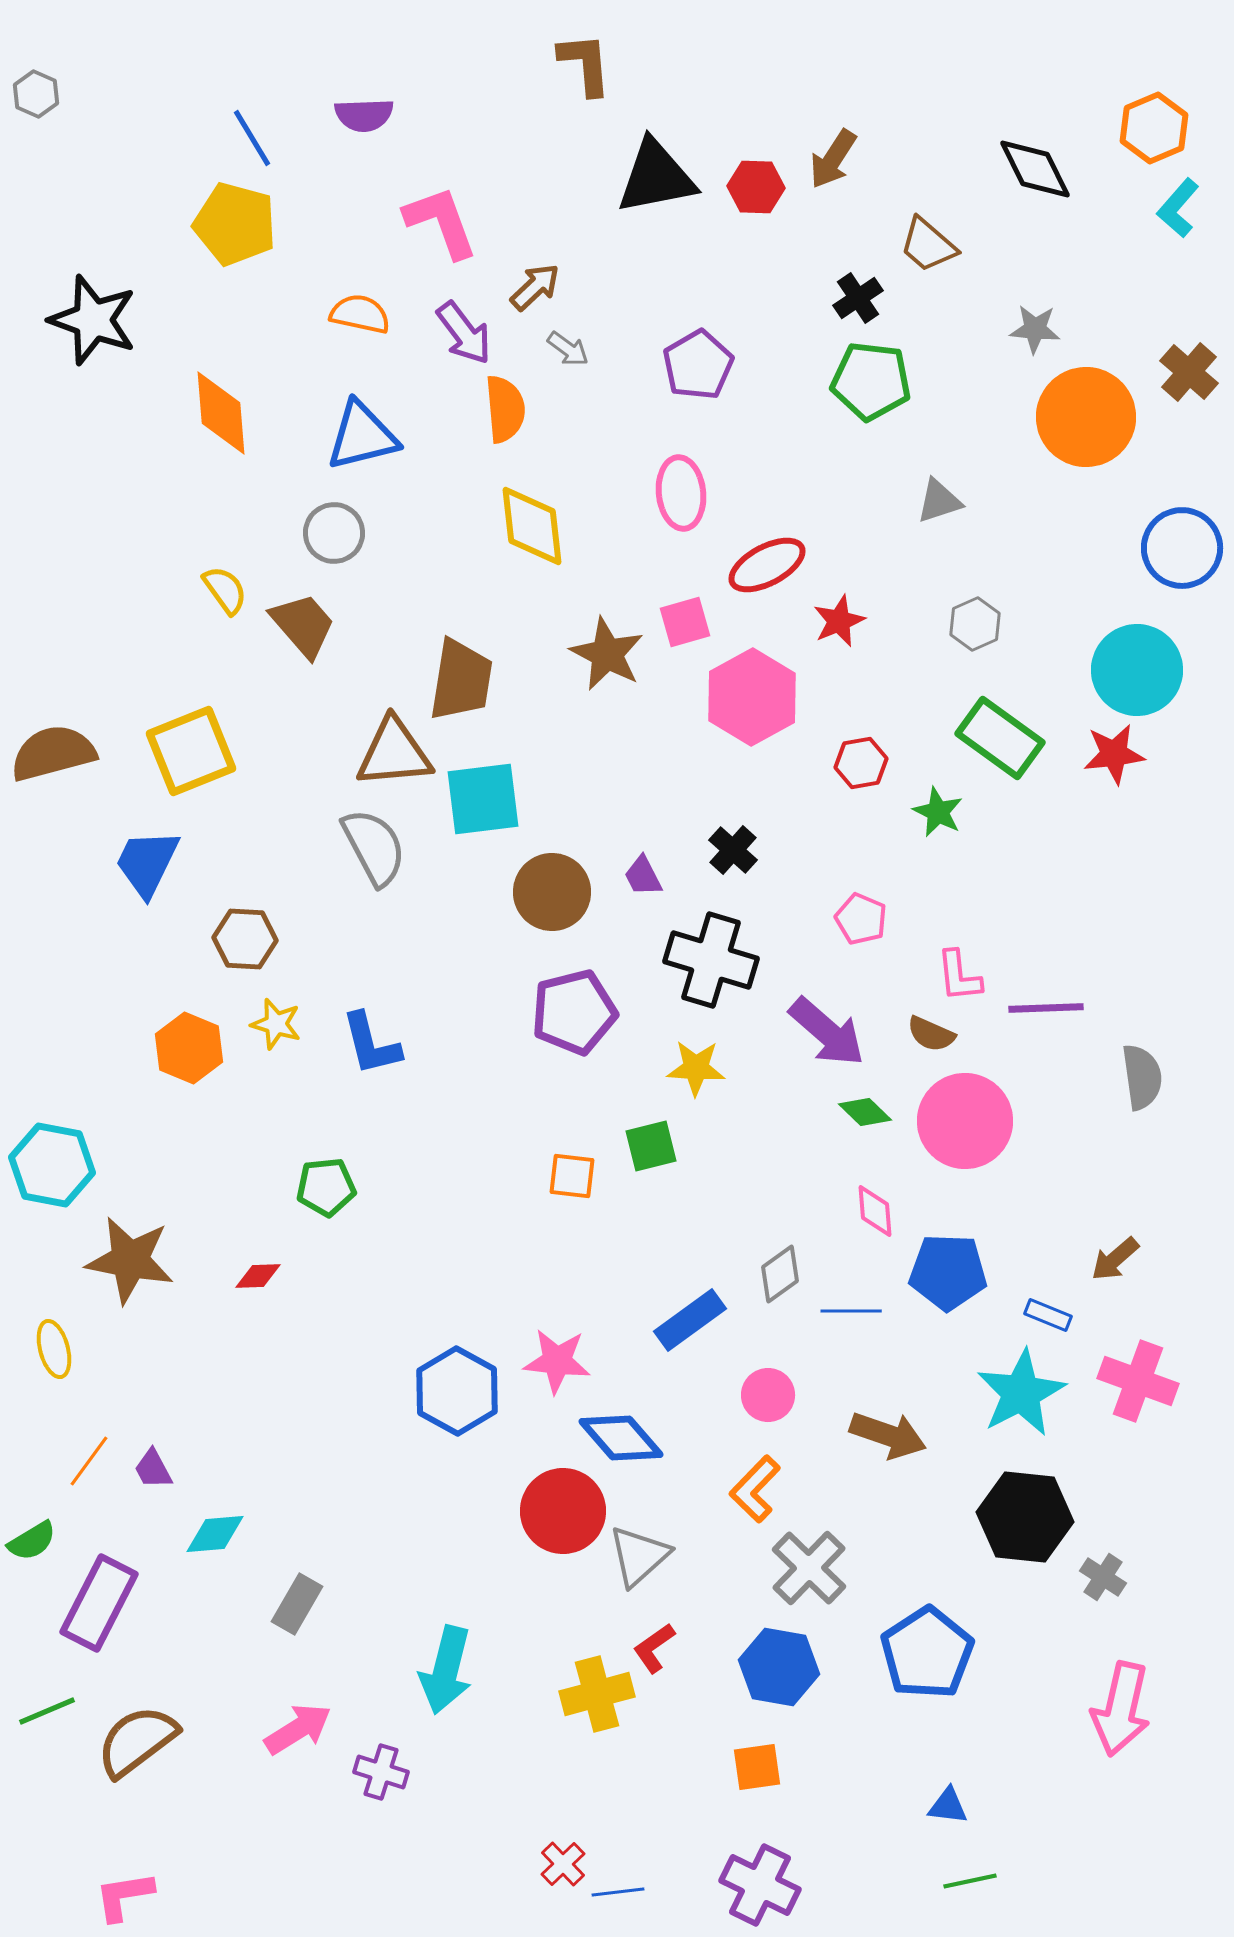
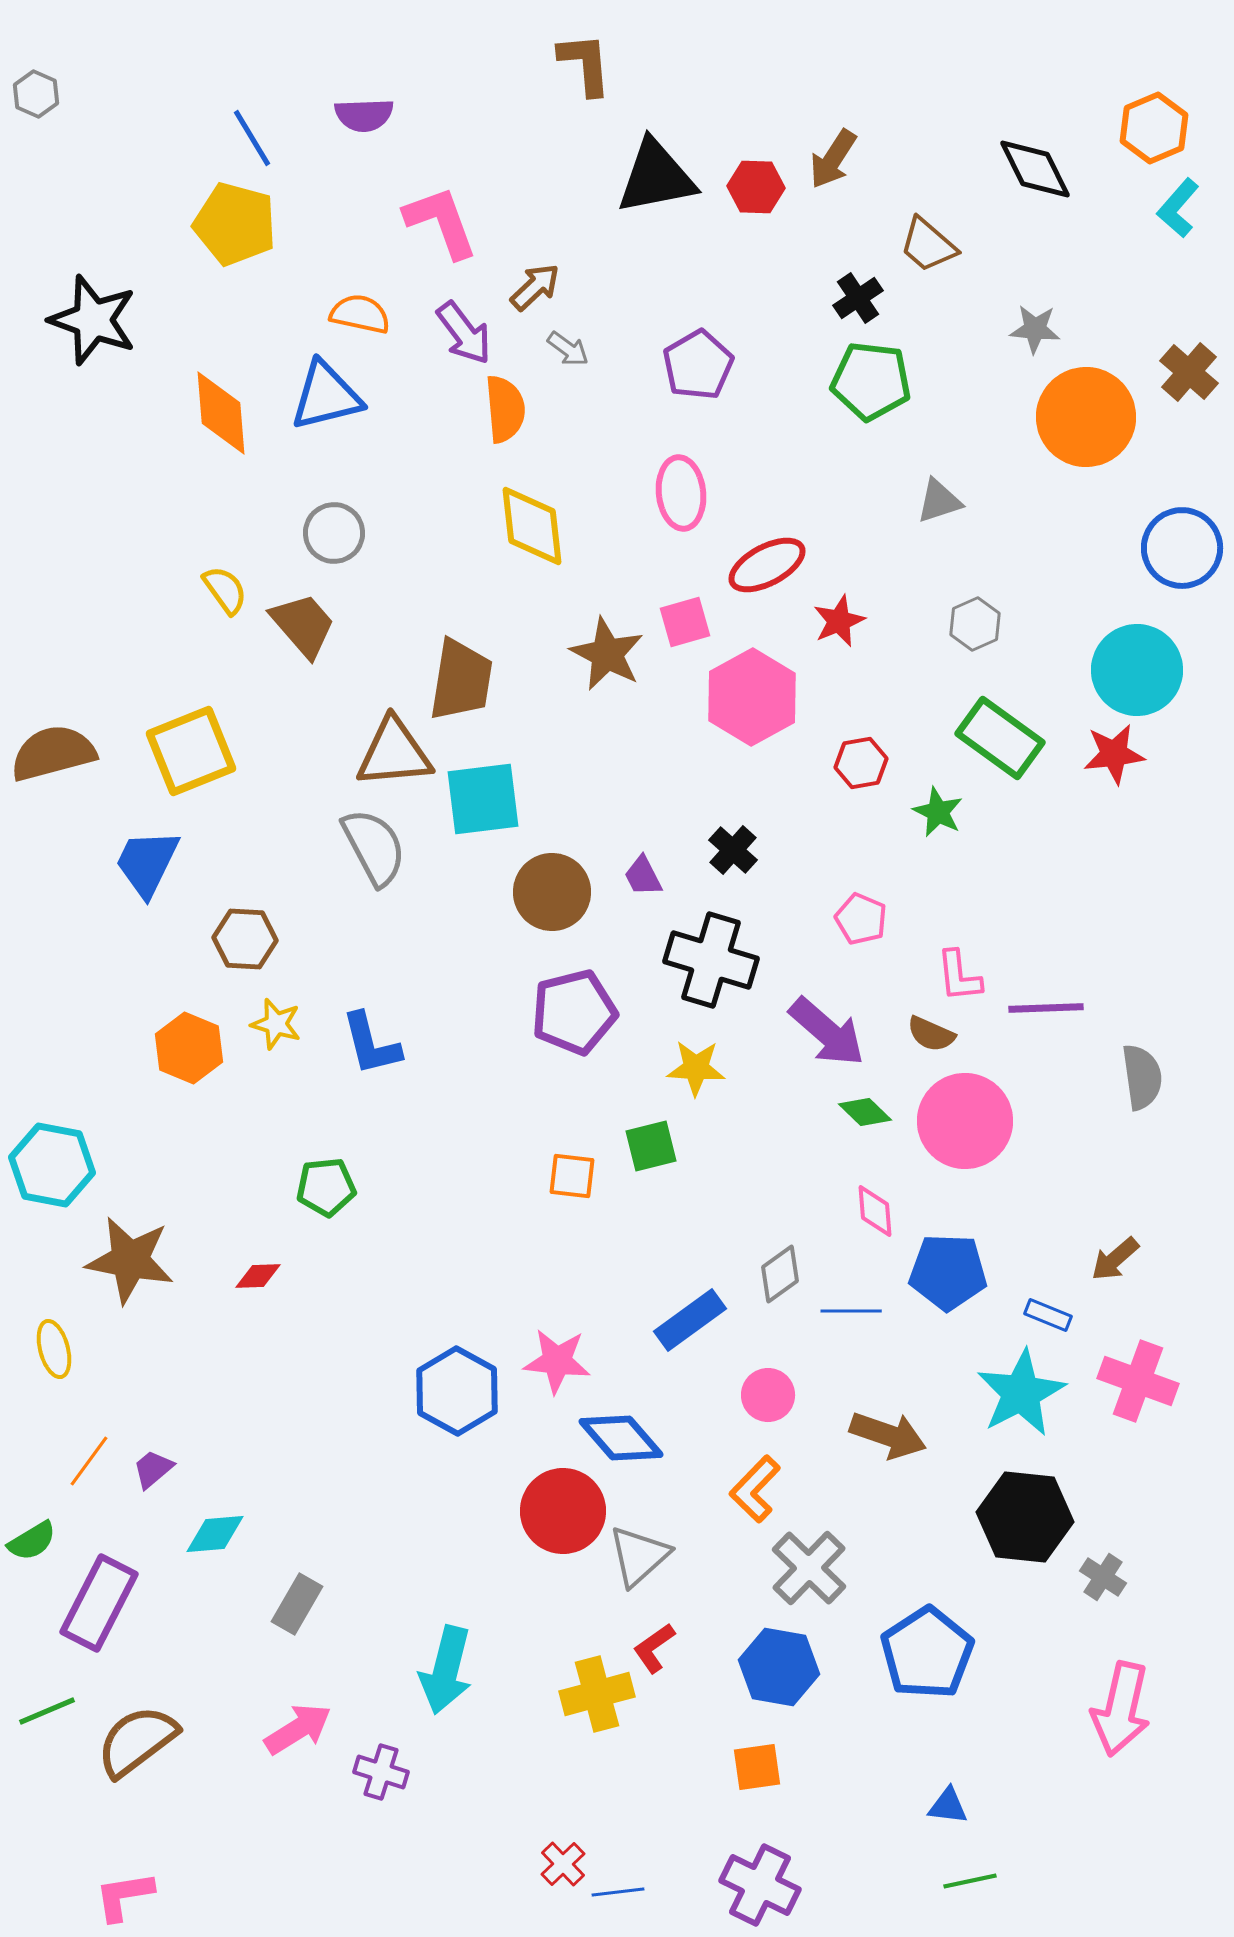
blue triangle at (362, 436): moved 36 px left, 40 px up
purple trapezoid at (153, 1469): rotated 78 degrees clockwise
